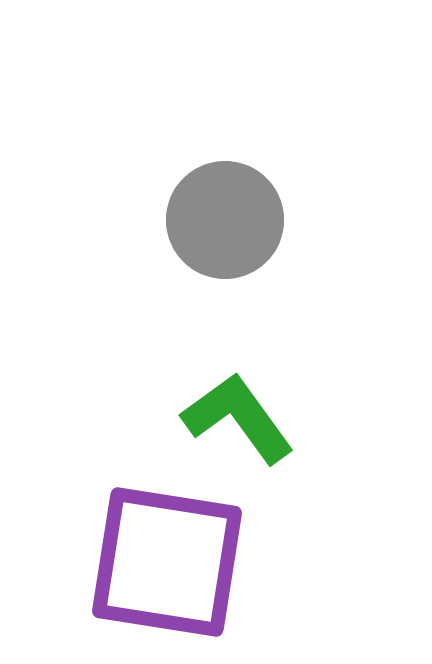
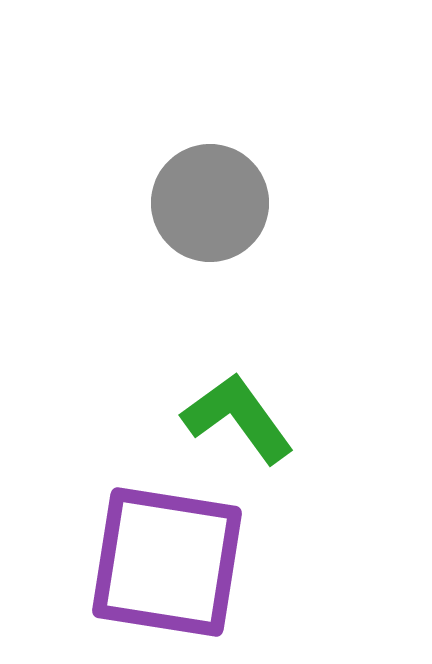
gray circle: moved 15 px left, 17 px up
